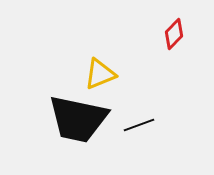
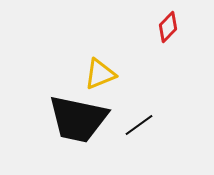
red diamond: moved 6 px left, 7 px up
black line: rotated 16 degrees counterclockwise
